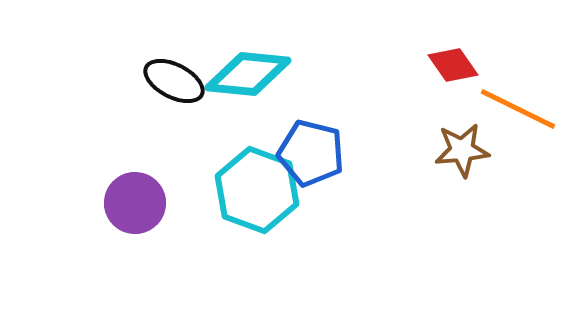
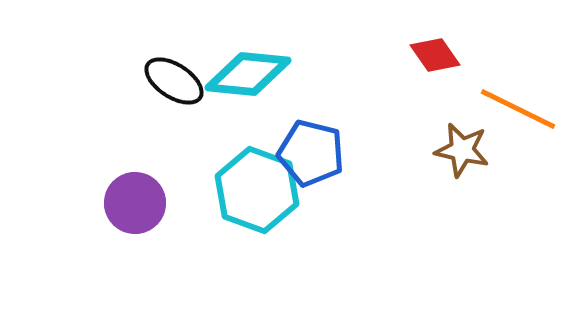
red diamond: moved 18 px left, 10 px up
black ellipse: rotated 6 degrees clockwise
brown star: rotated 18 degrees clockwise
